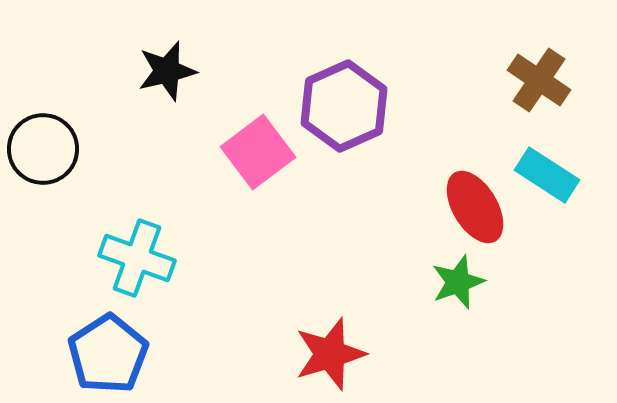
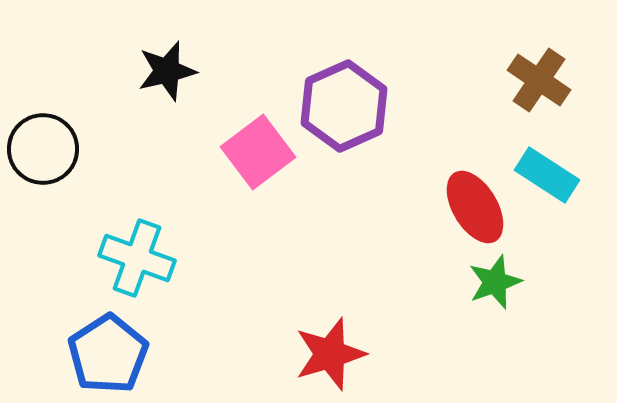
green star: moved 37 px right
